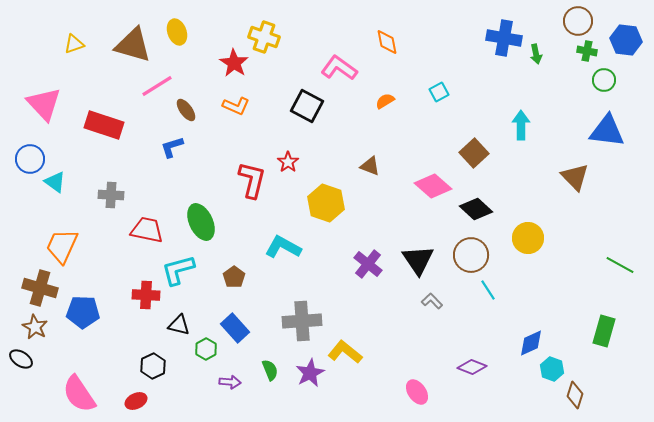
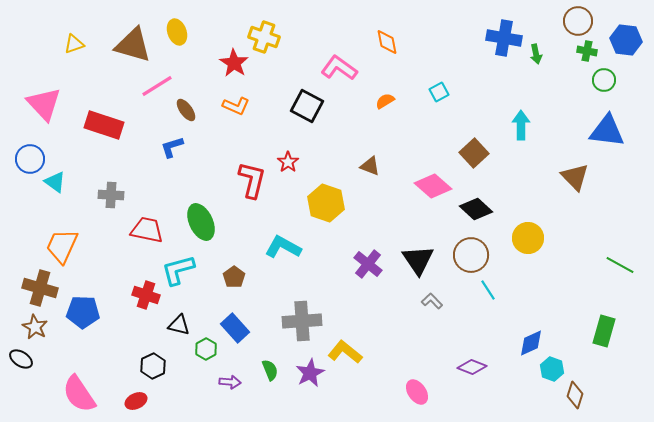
red cross at (146, 295): rotated 16 degrees clockwise
